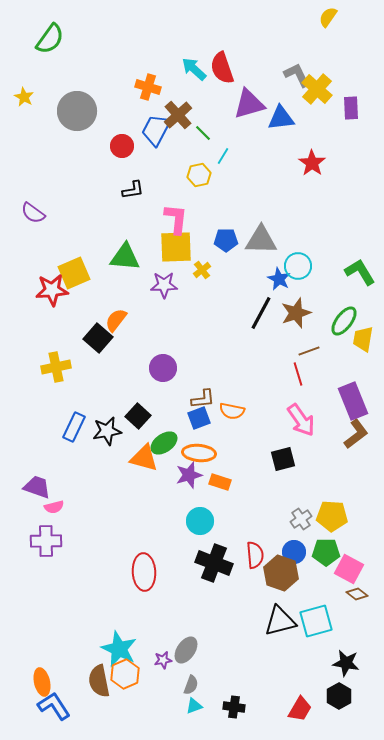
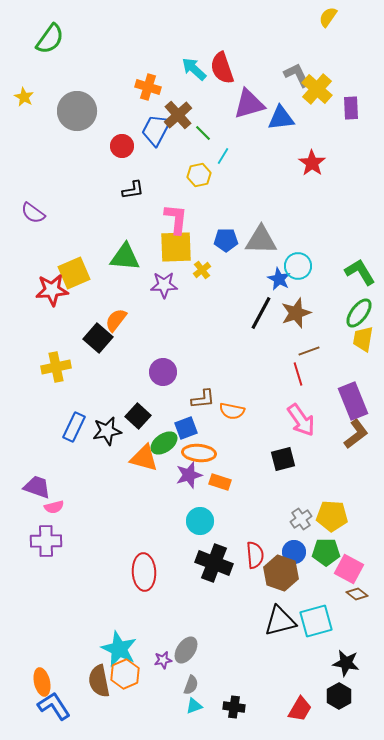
green ellipse at (344, 321): moved 15 px right, 8 px up
purple circle at (163, 368): moved 4 px down
blue square at (199, 418): moved 13 px left, 10 px down
